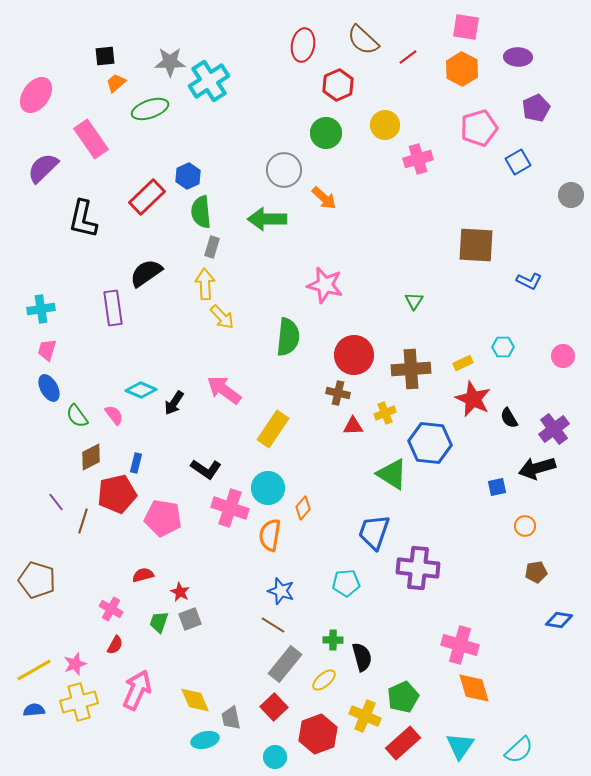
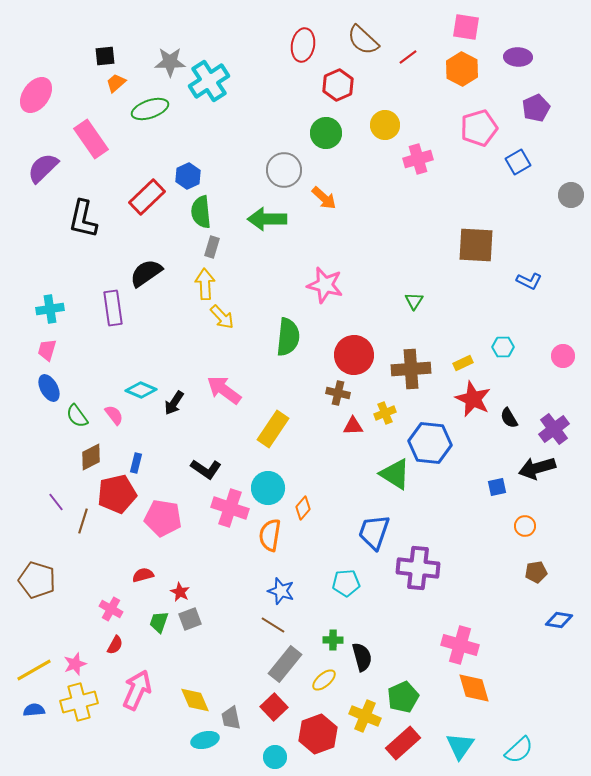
cyan cross at (41, 309): moved 9 px right
green triangle at (392, 474): moved 3 px right
